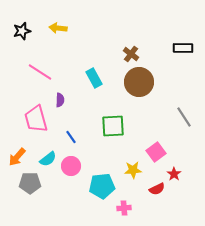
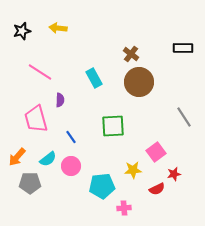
red star: rotated 24 degrees clockwise
